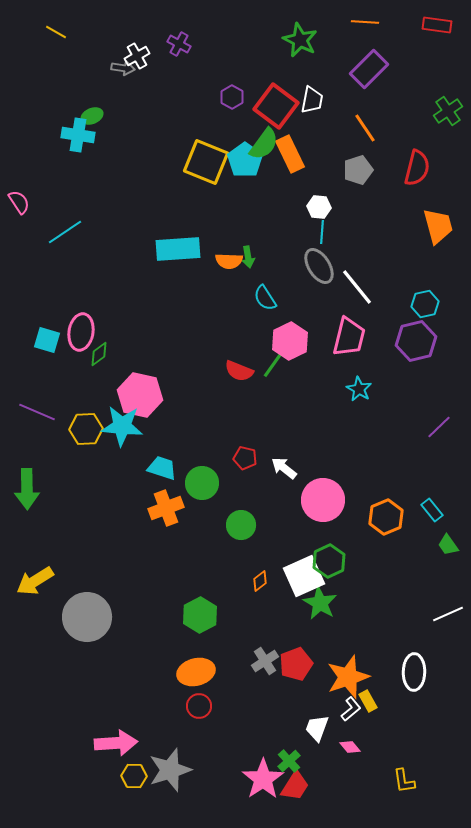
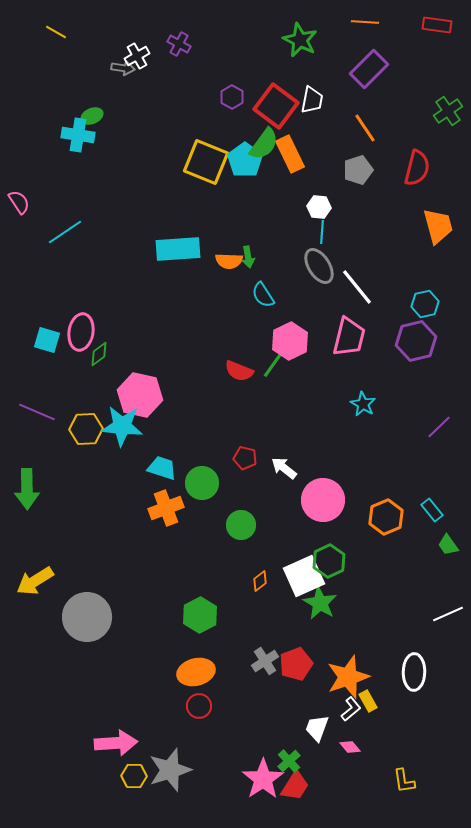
cyan semicircle at (265, 298): moved 2 px left, 3 px up
cyan star at (359, 389): moved 4 px right, 15 px down
